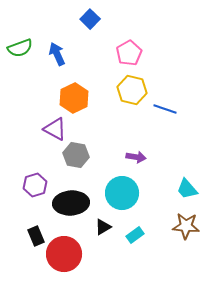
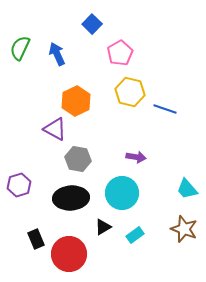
blue square: moved 2 px right, 5 px down
green semicircle: rotated 135 degrees clockwise
pink pentagon: moved 9 px left
yellow hexagon: moved 2 px left, 2 px down
orange hexagon: moved 2 px right, 3 px down
gray hexagon: moved 2 px right, 4 px down
purple hexagon: moved 16 px left
black ellipse: moved 5 px up
brown star: moved 2 px left, 3 px down; rotated 16 degrees clockwise
black rectangle: moved 3 px down
red circle: moved 5 px right
